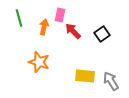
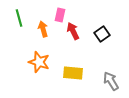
orange arrow: moved 1 px left, 2 px down; rotated 28 degrees counterclockwise
red arrow: rotated 18 degrees clockwise
yellow rectangle: moved 12 px left, 3 px up
